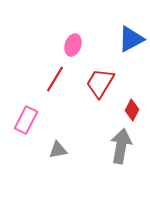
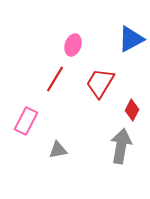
pink rectangle: moved 1 px down
